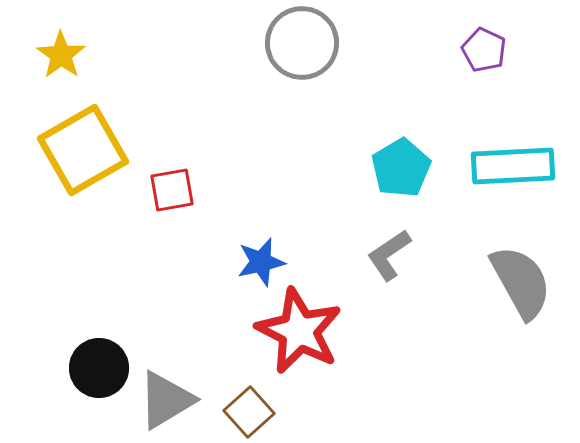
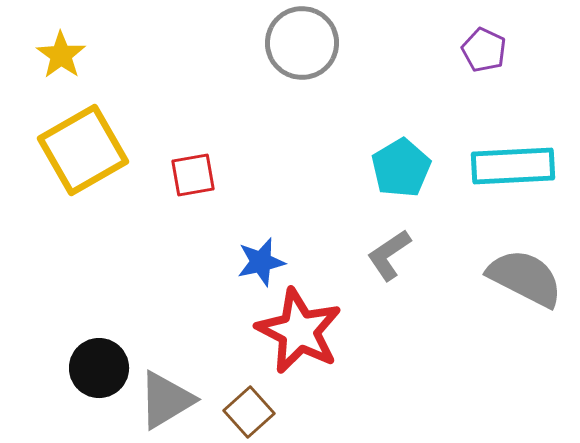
red square: moved 21 px right, 15 px up
gray semicircle: moved 4 px right, 4 px up; rotated 34 degrees counterclockwise
